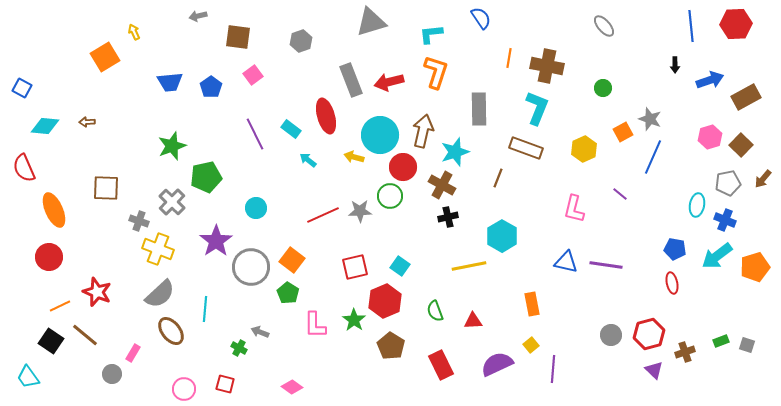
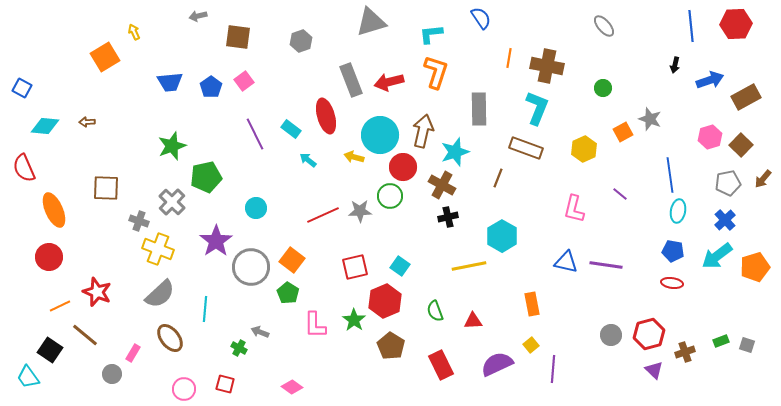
black arrow at (675, 65): rotated 14 degrees clockwise
pink square at (253, 75): moved 9 px left, 6 px down
blue line at (653, 157): moved 17 px right, 18 px down; rotated 32 degrees counterclockwise
cyan ellipse at (697, 205): moved 19 px left, 6 px down
blue cross at (725, 220): rotated 25 degrees clockwise
blue pentagon at (675, 249): moved 2 px left, 2 px down
red ellipse at (672, 283): rotated 70 degrees counterclockwise
brown ellipse at (171, 331): moved 1 px left, 7 px down
black square at (51, 341): moved 1 px left, 9 px down
